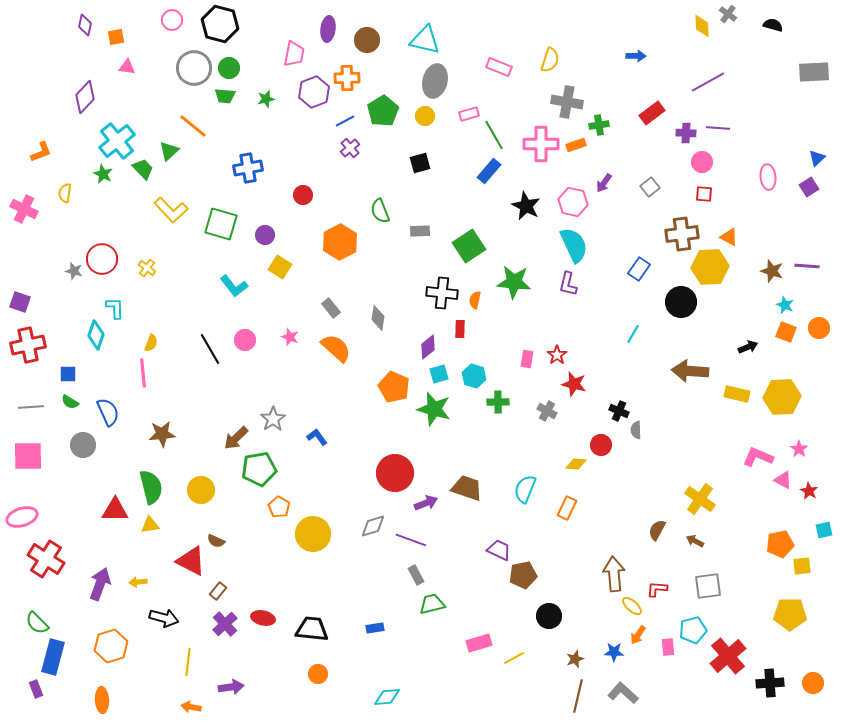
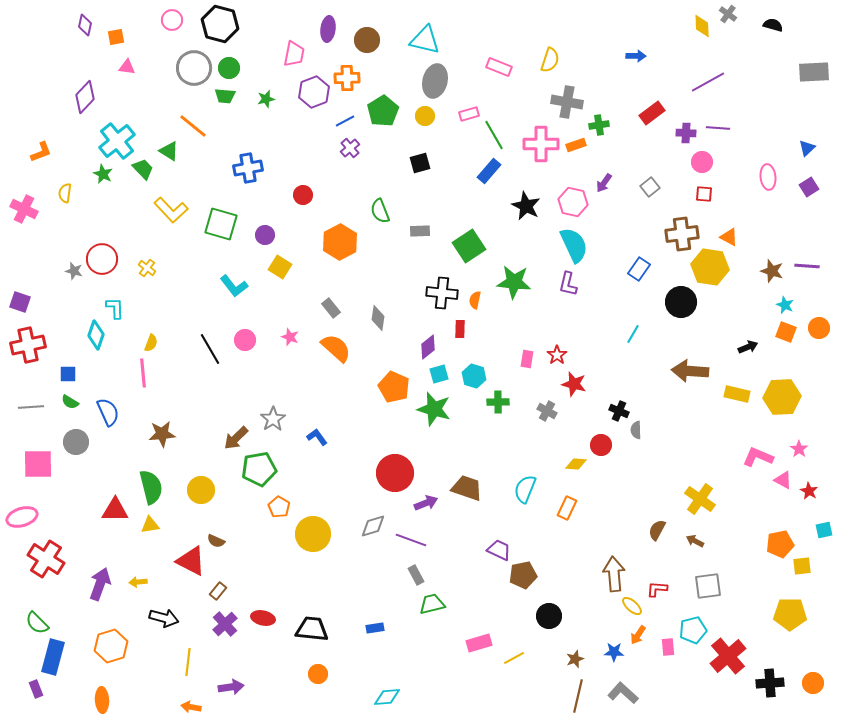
green triangle at (169, 151): rotated 45 degrees counterclockwise
blue triangle at (817, 158): moved 10 px left, 10 px up
yellow hexagon at (710, 267): rotated 12 degrees clockwise
gray circle at (83, 445): moved 7 px left, 3 px up
pink square at (28, 456): moved 10 px right, 8 px down
